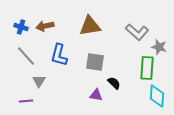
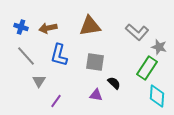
brown arrow: moved 3 px right, 2 px down
green rectangle: rotated 30 degrees clockwise
purple line: moved 30 px right; rotated 48 degrees counterclockwise
